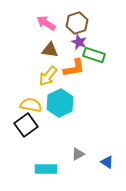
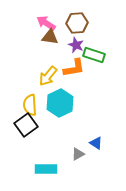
brown hexagon: rotated 15 degrees clockwise
purple star: moved 3 px left, 3 px down
brown triangle: moved 13 px up
yellow semicircle: moved 1 px left; rotated 105 degrees counterclockwise
blue triangle: moved 11 px left, 19 px up
